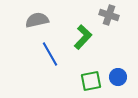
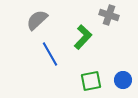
gray semicircle: rotated 30 degrees counterclockwise
blue circle: moved 5 px right, 3 px down
